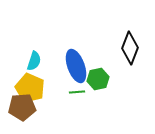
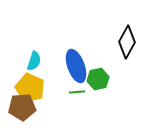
black diamond: moved 3 px left, 6 px up; rotated 8 degrees clockwise
